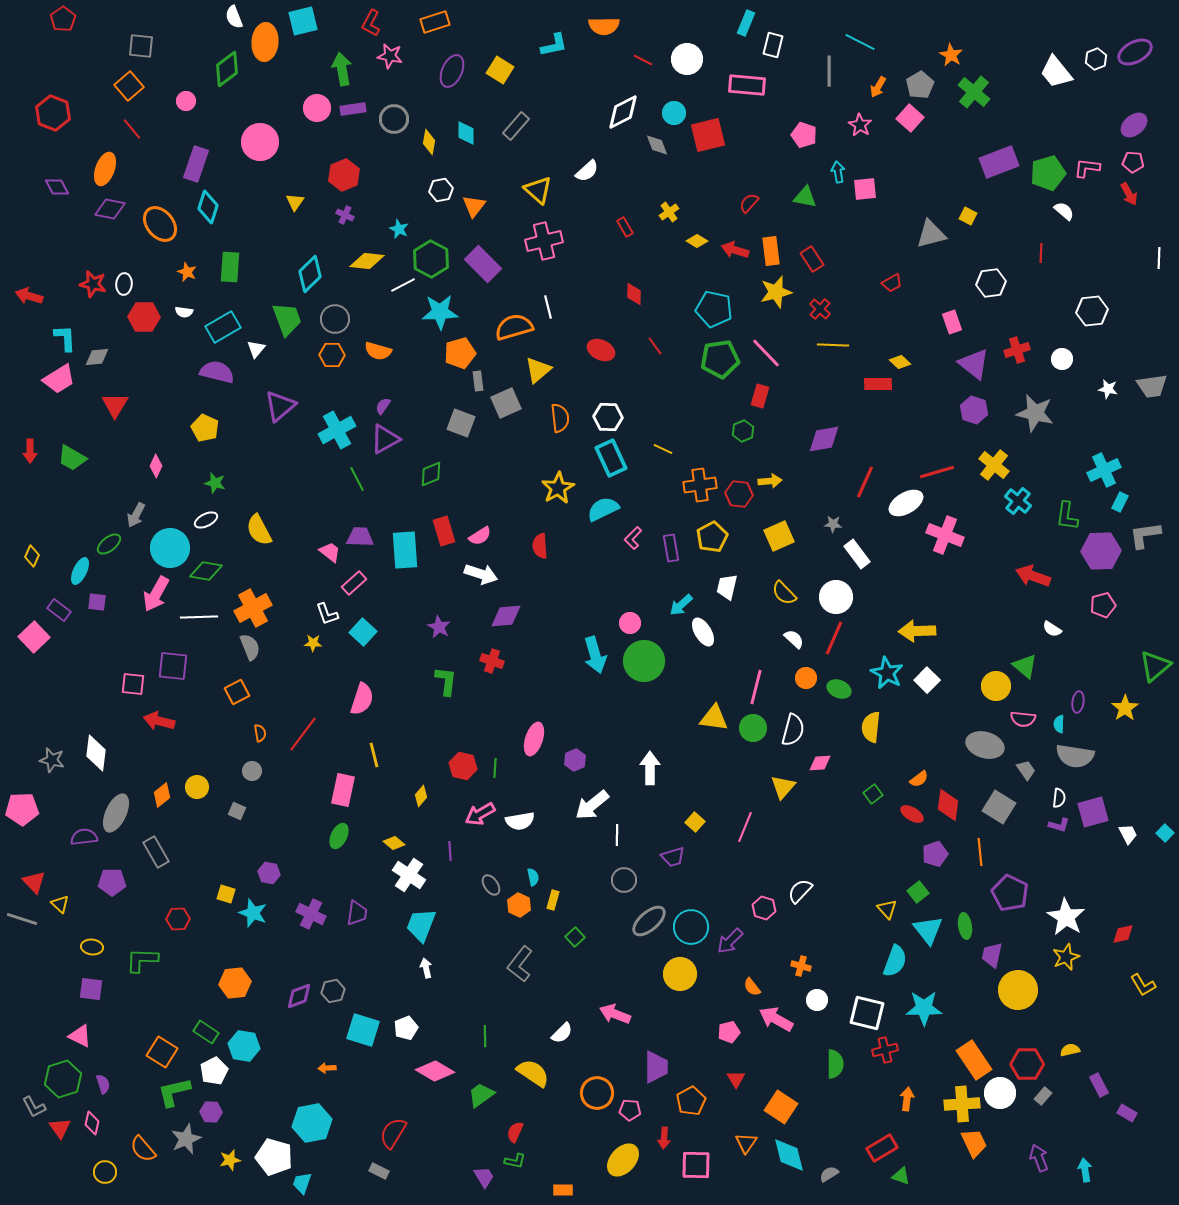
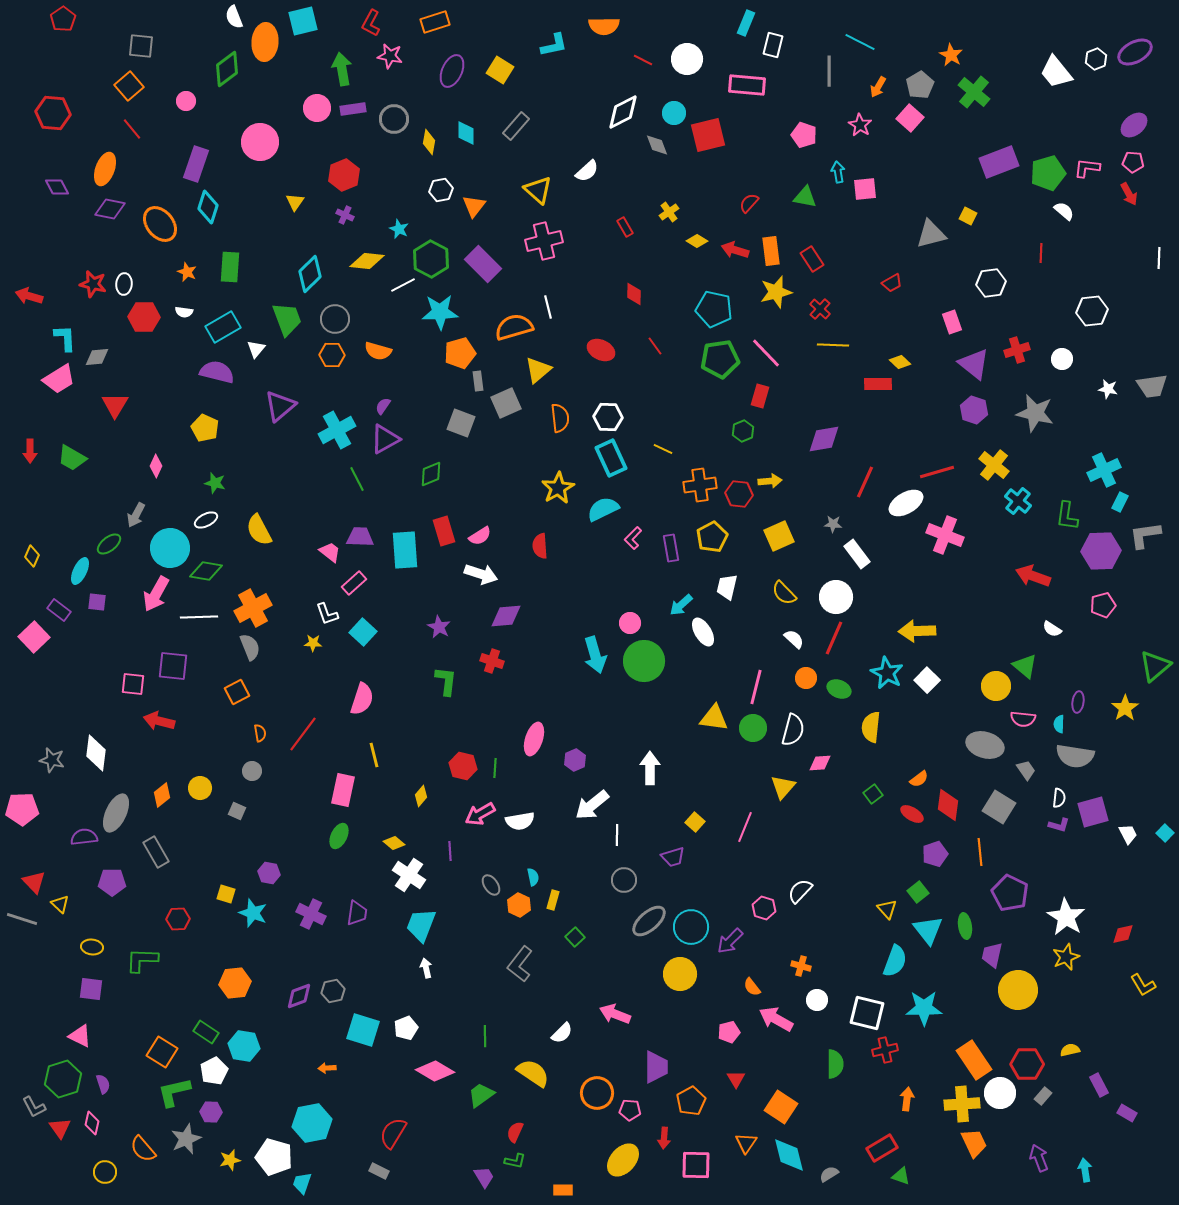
red hexagon at (53, 113): rotated 16 degrees counterclockwise
yellow circle at (197, 787): moved 3 px right, 1 px down
